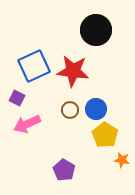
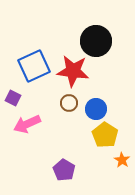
black circle: moved 11 px down
purple square: moved 4 px left
brown circle: moved 1 px left, 7 px up
orange star: rotated 21 degrees clockwise
